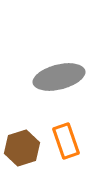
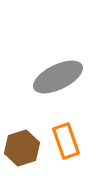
gray ellipse: moved 1 px left; rotated 12 degrees counterclockwise
